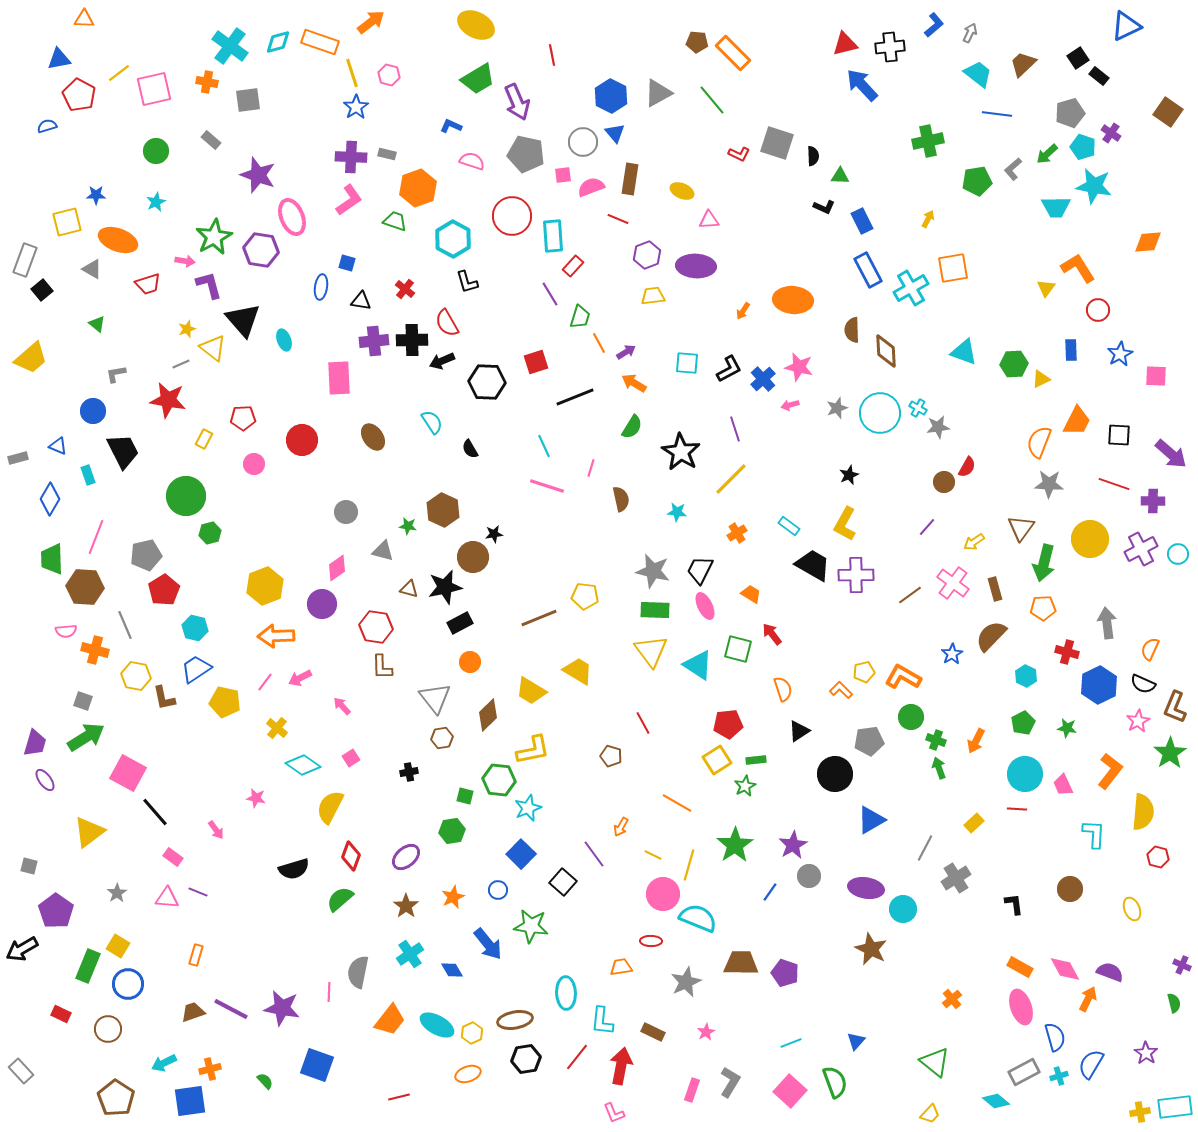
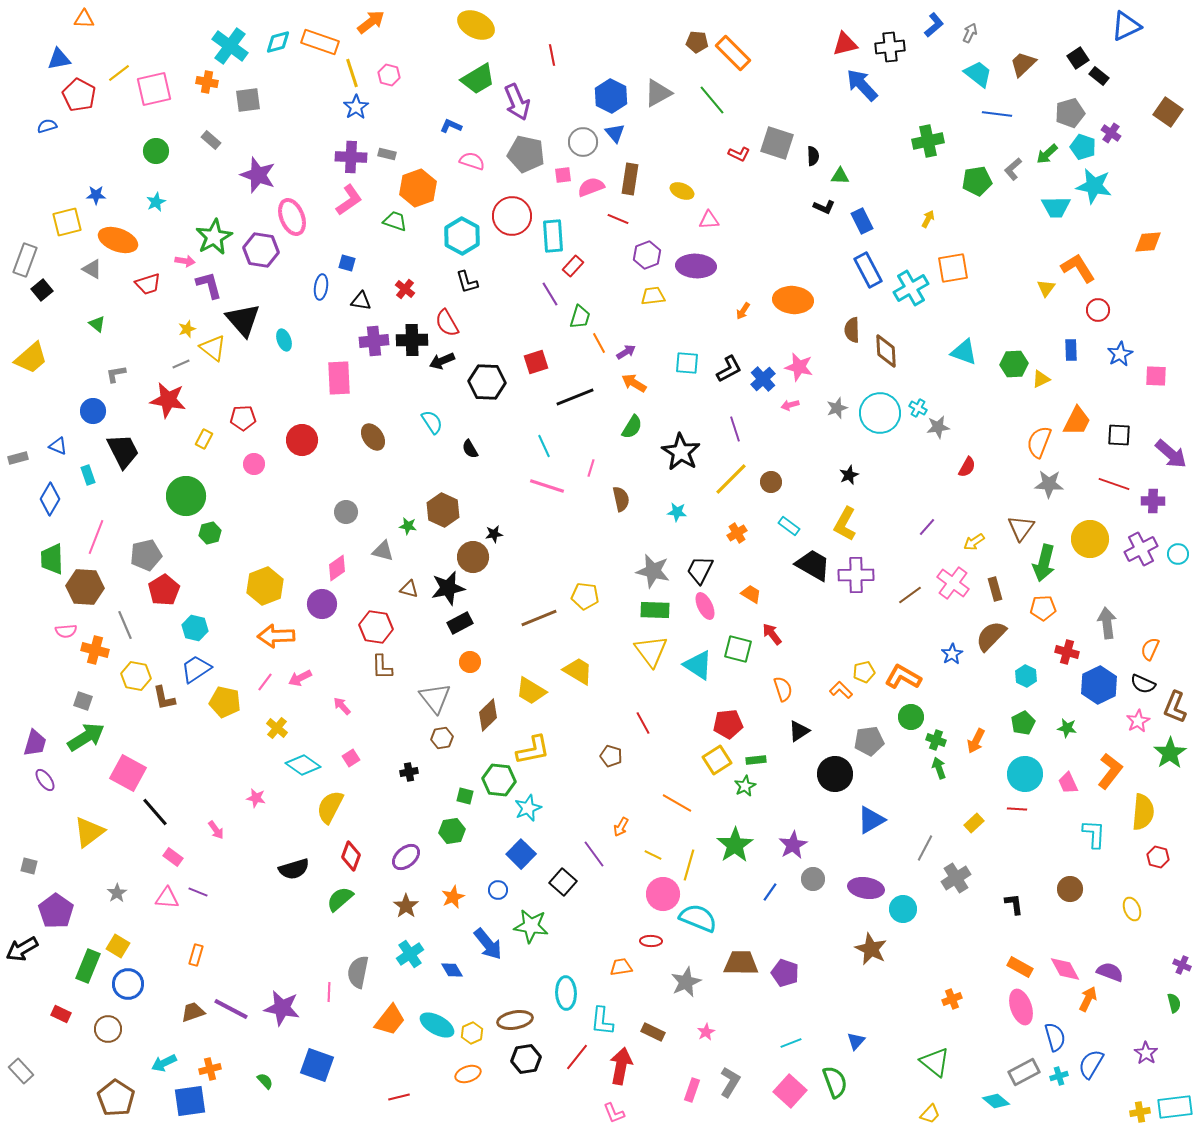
cyan hexagon at (453, 239): moved 9 px right, 3 px up
brown circle at (944, 482): moved 173 px left
black star at (445, 587): moved 3 px right, 1 px down
pink trapezoid at (1063, 785): moved 5 px right, 2 px up
gray circle at (809, 876): moved 4 px right, 3 px down
orange cross at (952, 999): rotated 18 degrees clockwise
